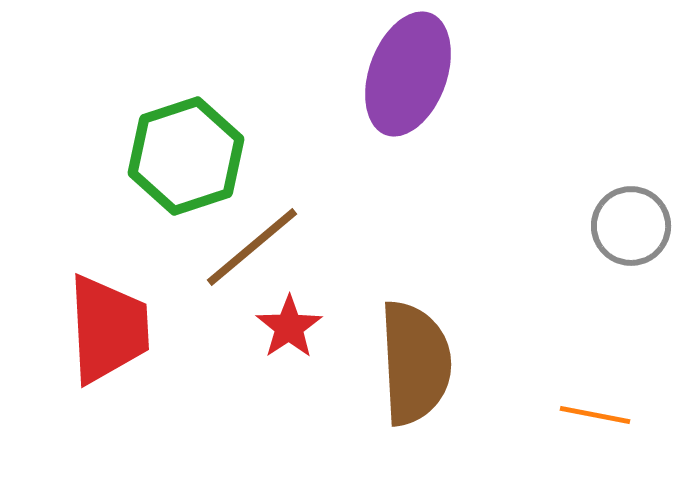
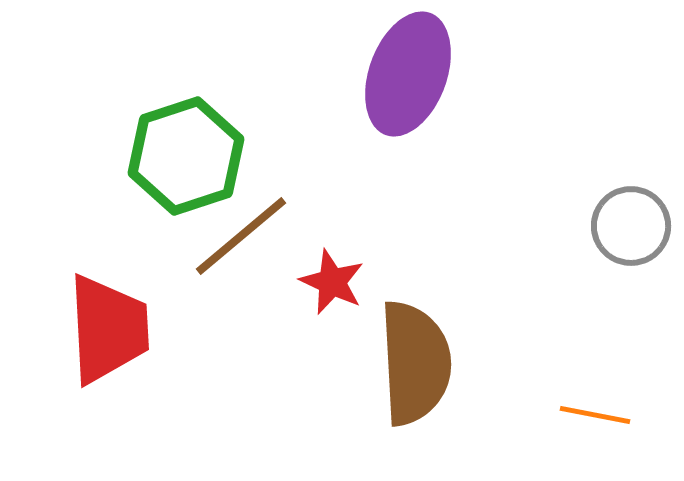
brown line: moved 11 px left, 11 px up
red star: moved 43 px right, 45 px up; rotated 14 degrees counterclockwise
